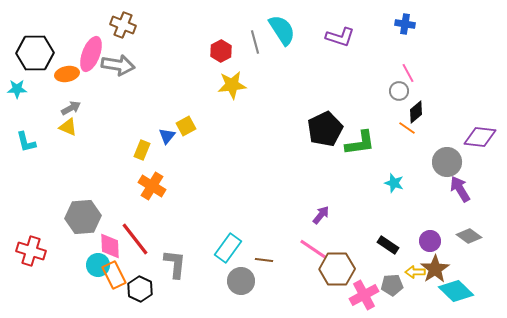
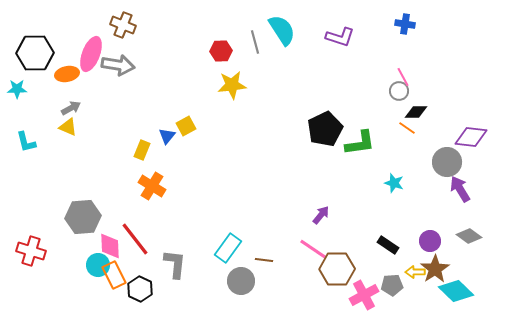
red hexagon at (221, 51): rotated 25 degrees clockwise
pink line at (408, 73): moved 5 px left, 4 px down
black diamond at (416, 112): rotated 40 degrees clockwise
purple diamond at (480, 137): moved 9 px left
